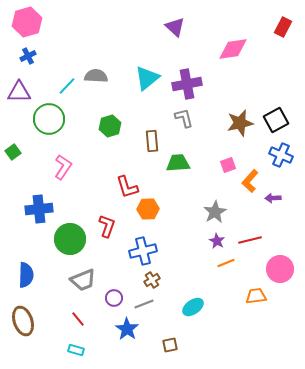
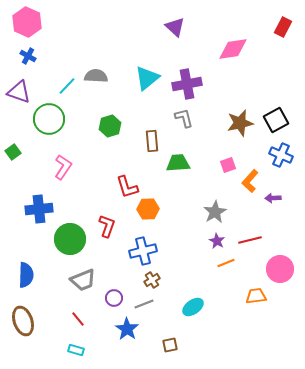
pink hexagon at (27, 22): rotated 20 degrees counterclockwise
blue cross at (28, 56): rotated 35 degrees counterclockwise
purple triangle at (19, 92): rotated 20 degrees clockwise
